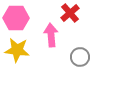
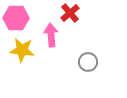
yellow star: moved 5 px right
gray circle: moved 8 px right, 5 px down
